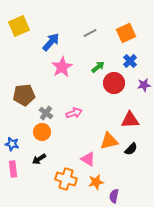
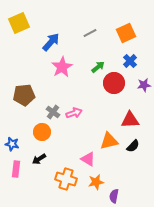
yellow square: moved 3 px up
gray cross: moved 7 px right, 1 px up
black semicircle: moved 2 px right, 3 px up
pink rectangle: moved 3 px right; rotated 14 degrees clockwise
